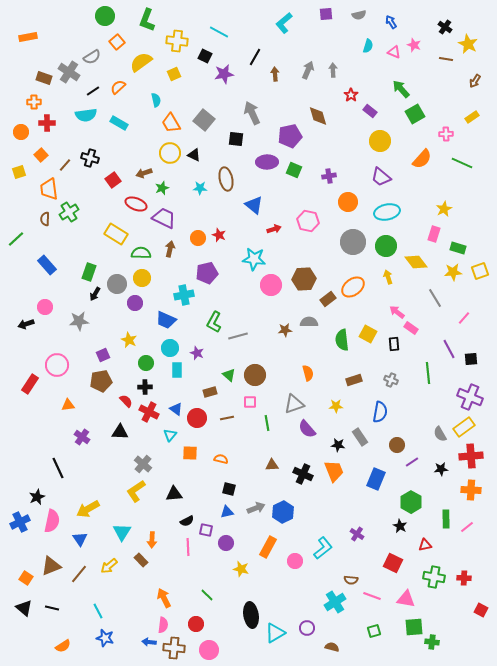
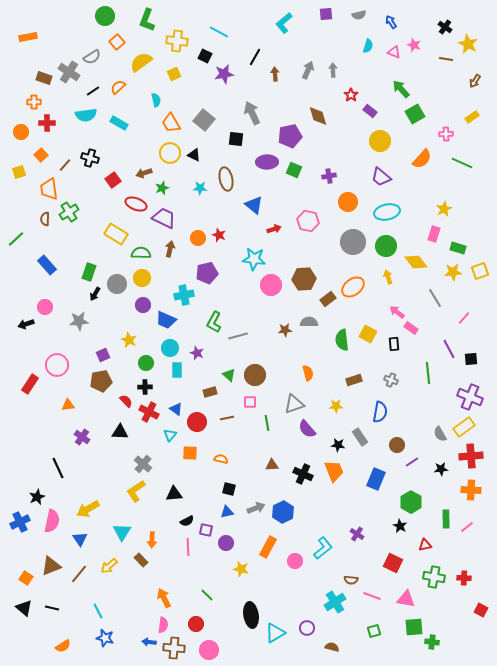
purple circle at (135, 303): moved 8 px right, 2 px down
red circle at (197, 418): moved 4 px down
